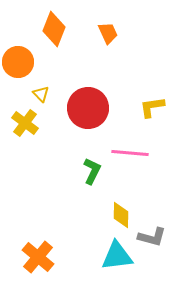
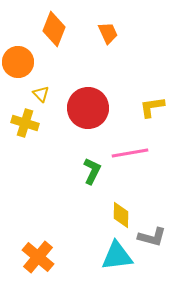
yellow cross: rotated 20 degrees counterclockwise
pink line: rotated 15 degrees counterclockwise
